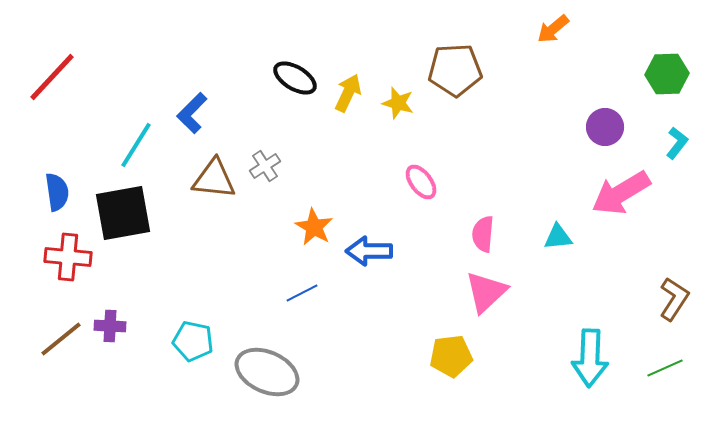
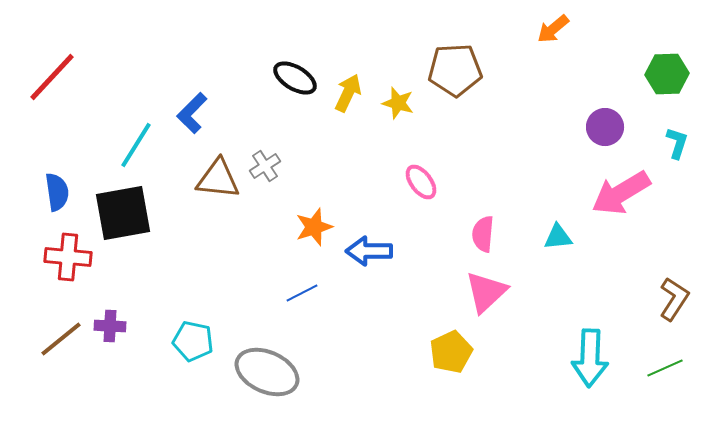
cyan L-shape: rotated 20 degrees counterclockwise
brown triangle: moved 4 px right
orange star: rotated 24 degrees clockwise
yellow pentagon: moved 4 px up; rotated 18 degrees counterclockwise
